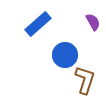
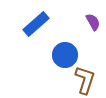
blue rectangle: moved 2 px left
